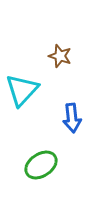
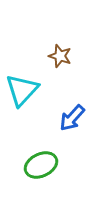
blue arrow: rotated 48 degrees clockwise
green ellipse: rotated 8 degrees clockwise
